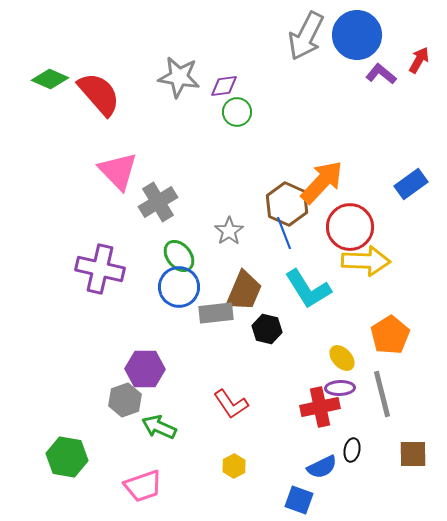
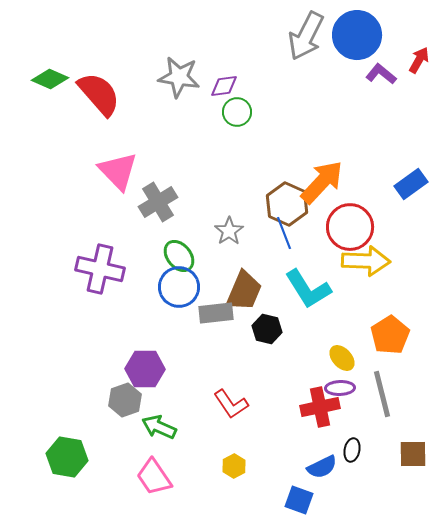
pink trapezoid at (143, 486): moved 11 px right, 9 px up; rotated 75 degrees clockwise
